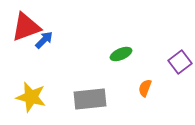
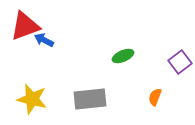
red triangle: moved 1 px left, 1 px up
blue arrow: rotated 108 degrees counterclockwise
green ellipse: moved 2 px right, 2 px down
orange semicircle: moved 10 px right, 9 px down
yellow star: moved 1 px right, 2 px down
